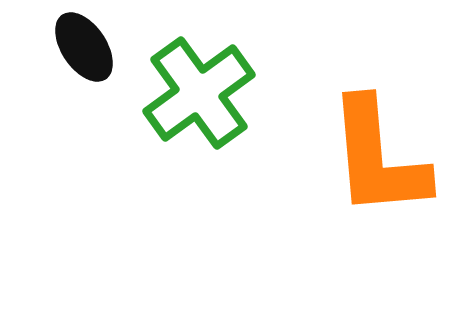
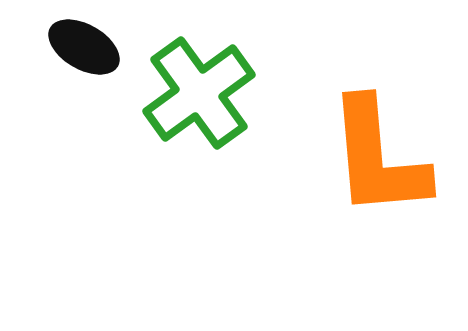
black ellipse: rotated 26 degrees counterclockwise
